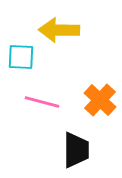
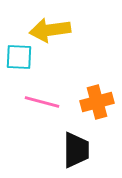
yellow arrow: moved 9 px left; rotated 9 degrees counterclockwise
cyan square: moved 2 px left
orange cross: moved 3 px left, 2 px down; rotated 32 degrees clockwise
